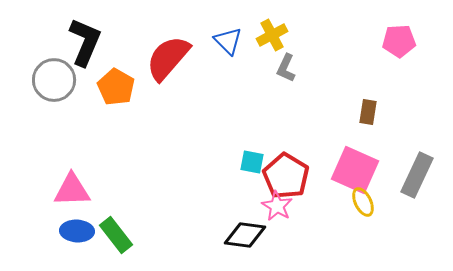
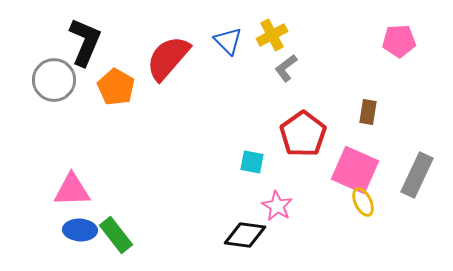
gray L-shape: rotated 28 degrees clockwise
red pentagon: moved 17 px right, 42 px up; rotated 6 degrees clockwise
blue ellipse: moved 3 px right, 1 px up
